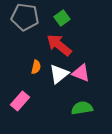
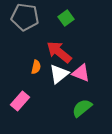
green square: moved 4 px right
red arrow: moved 7 px down
green semicircle: rotated 30 degrees counterclockwise
